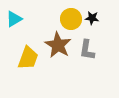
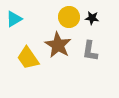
yellow circle: moved 2 px left, 2 px up
gray L-shape: moved 3 px right, 1 px down
yellow trapezoid: rotated 125 degrees clockwise
